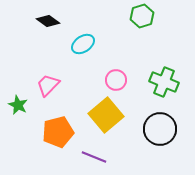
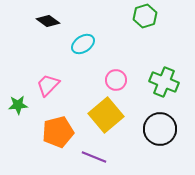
green hexagon: moved 3 px right
green star: rotated 30 degrees counterclockwise
